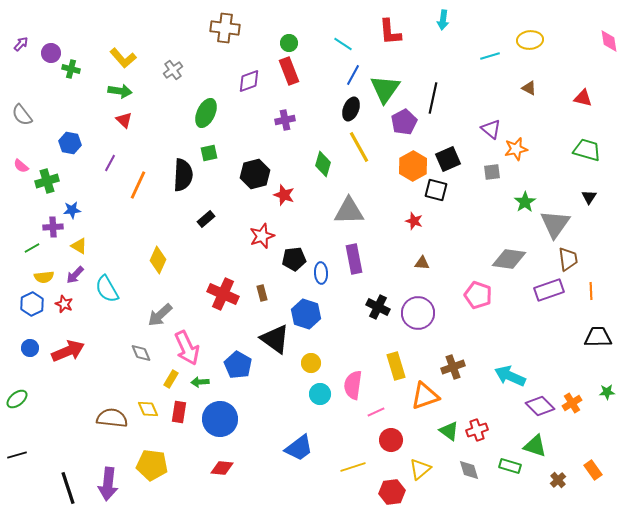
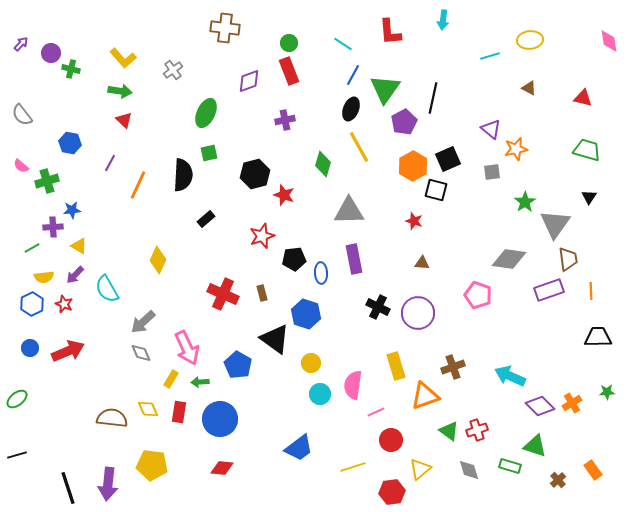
gray arrow at (160, 315): moved 17 px left, 7 px down
